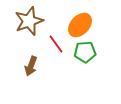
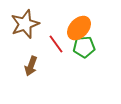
brown star: moved 4 px left, 3 px down
orange ellipse: moved 1 px left, 3 px down
green pentagon: moved 1 px left, 5 px up
